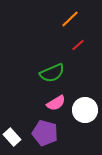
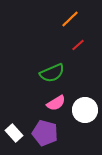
white rectangle: moved 2 px right, 4 px up
